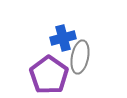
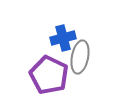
purple pentagon: rotated 9 degrees counterclockwise
